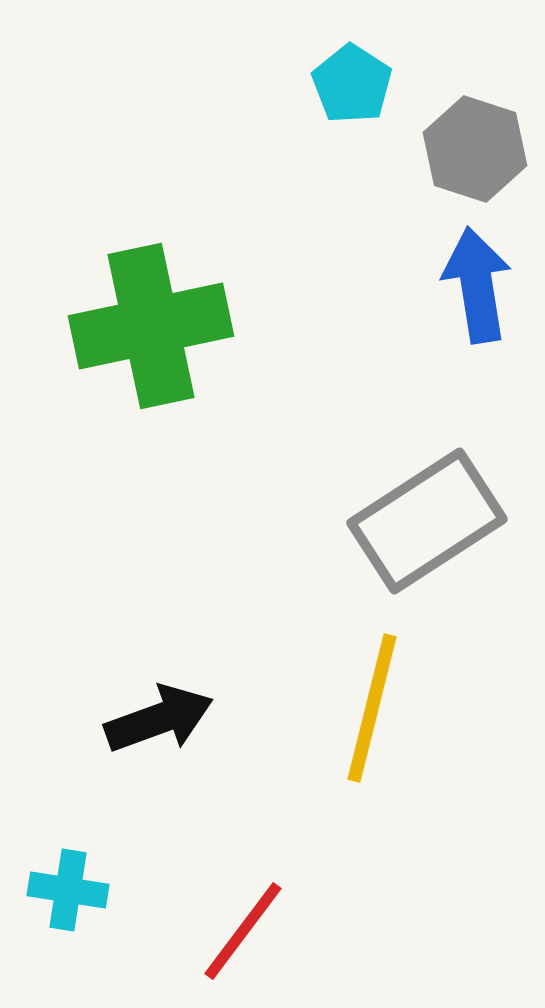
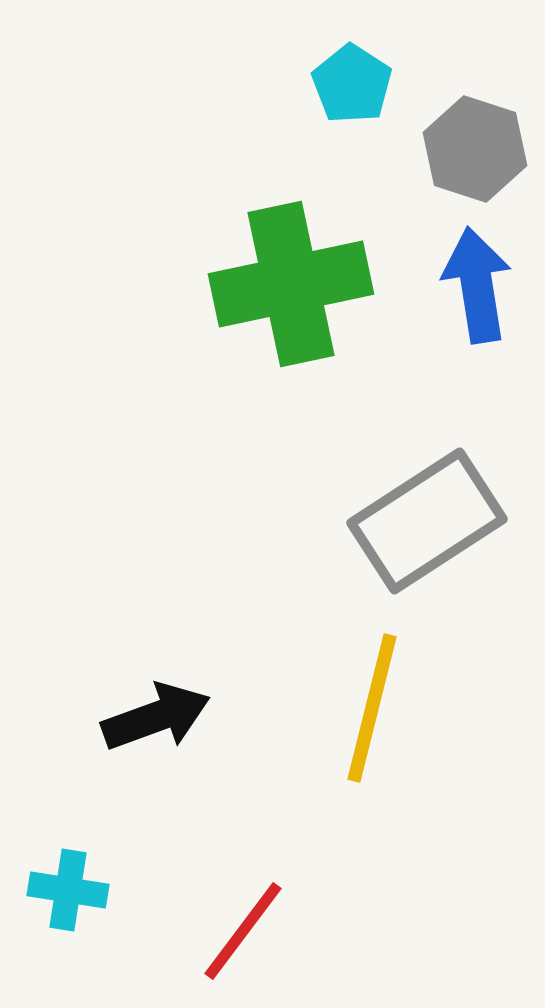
green cross: moved 140 px right, 42 px up
black arrow: moved 3 px left, 2 px up
